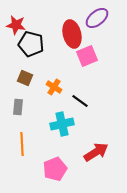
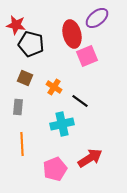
red arrow: moved 6 px left, 6 px down
